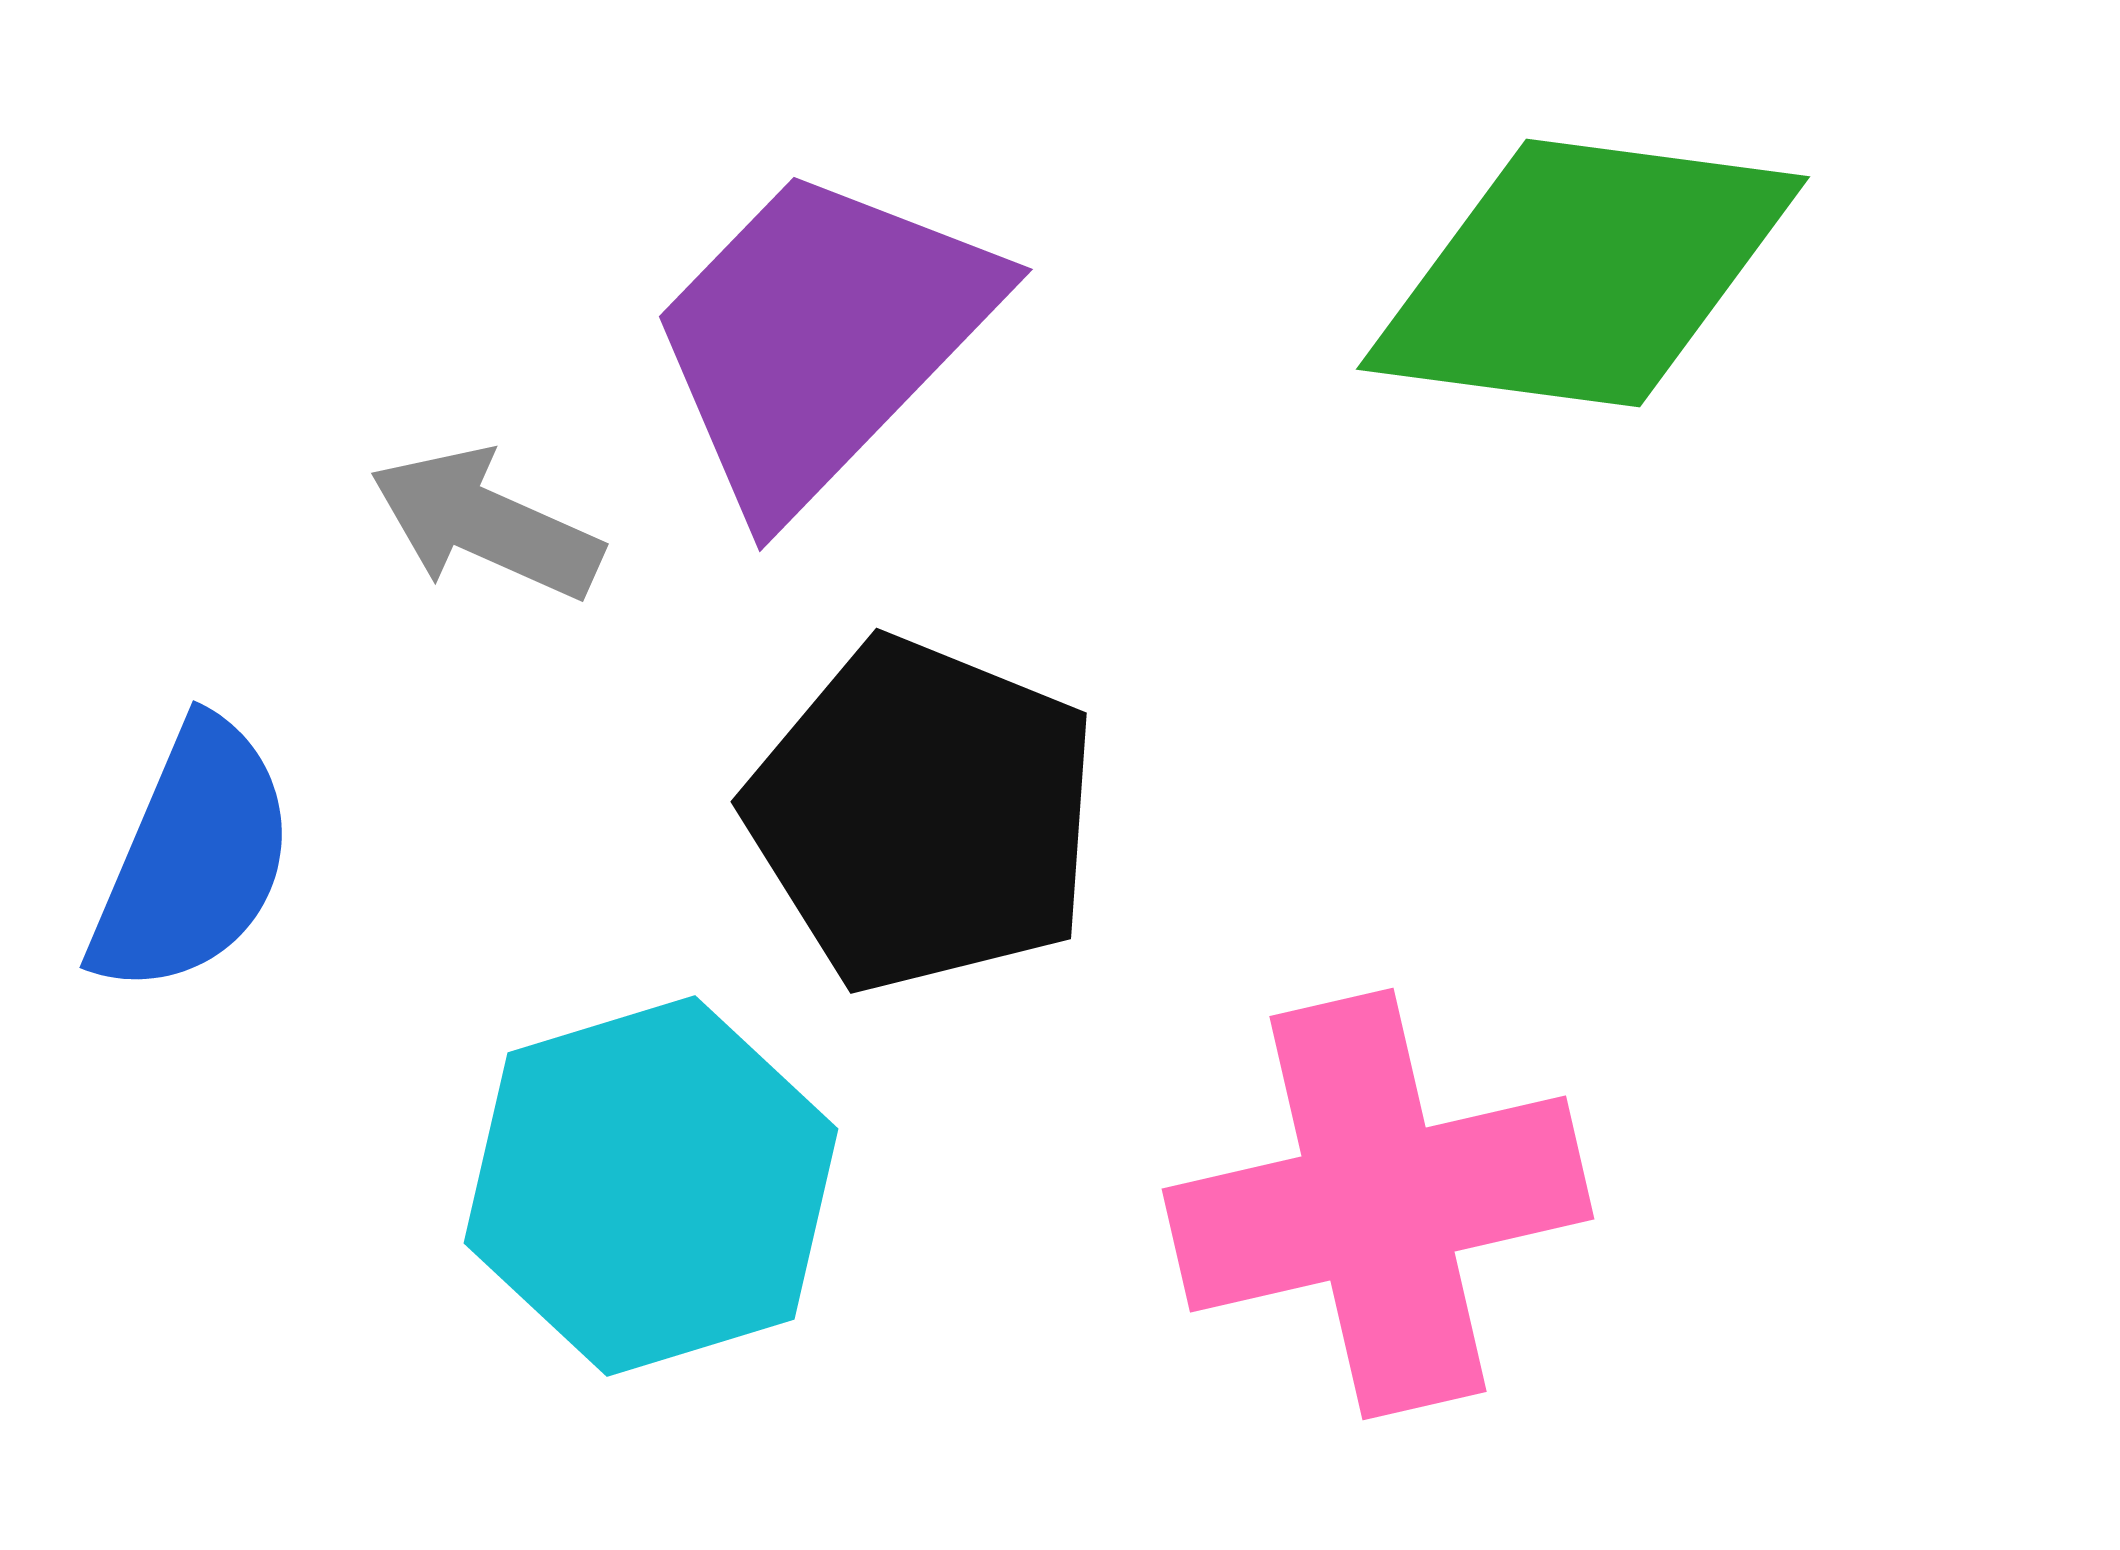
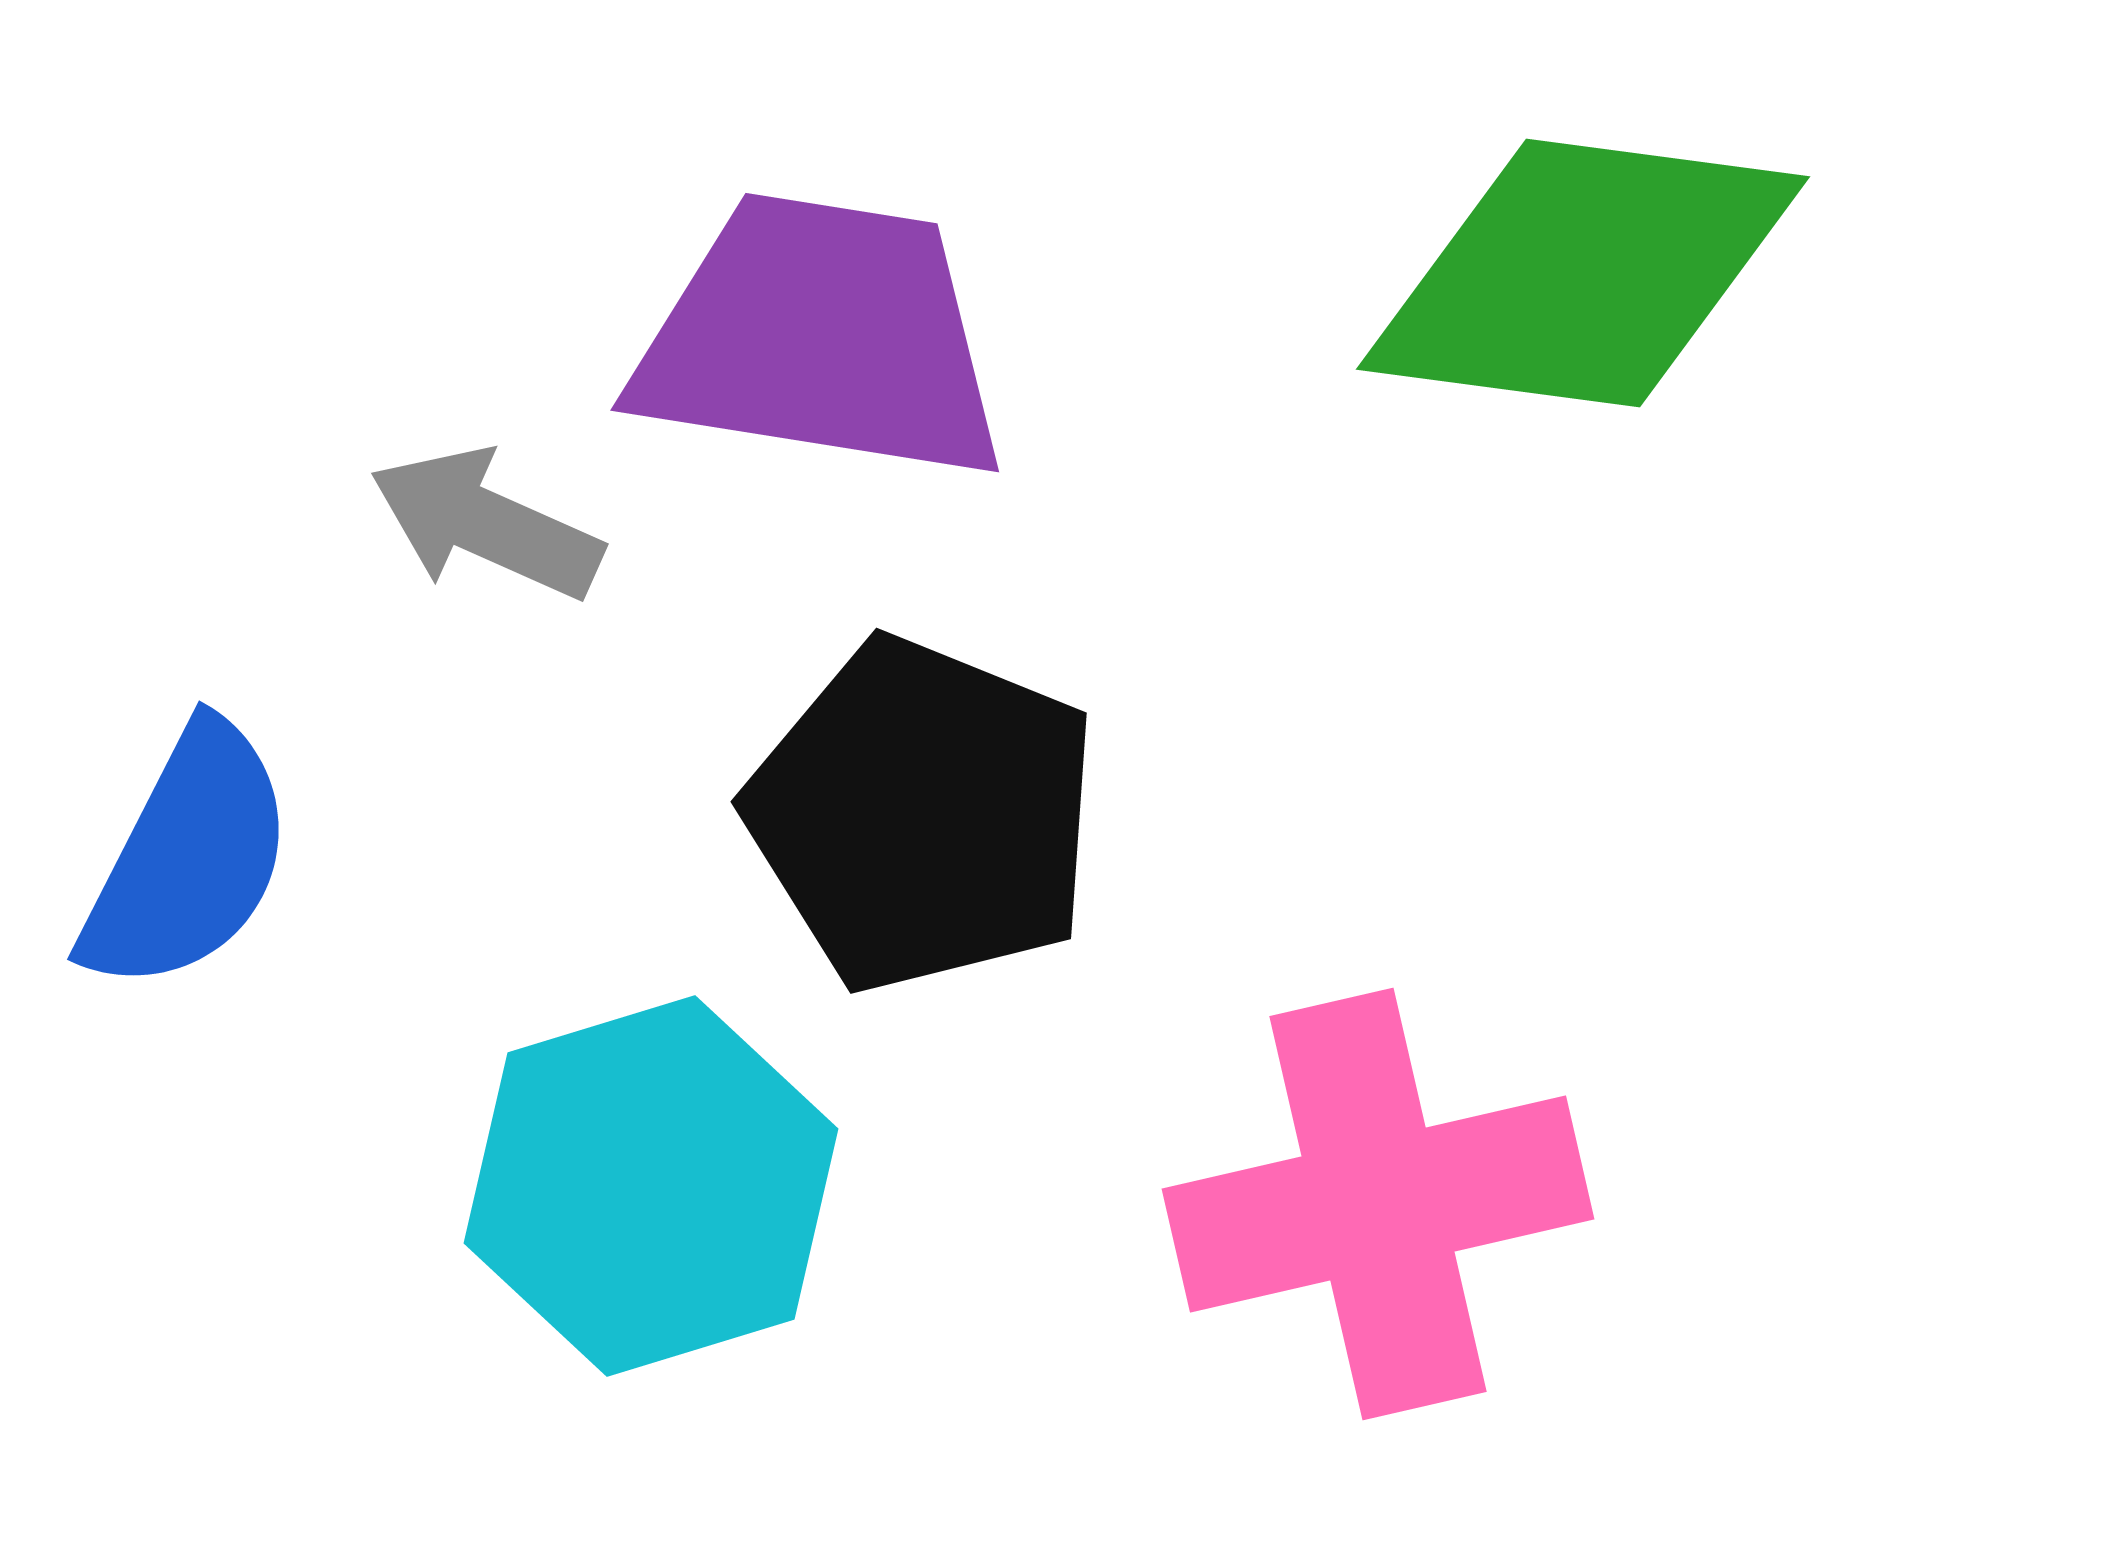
purple trapezoid: rotated 55 degrees clockwise
blue semicircle: moved 5 px left; rotated 4 degrees clockwise
